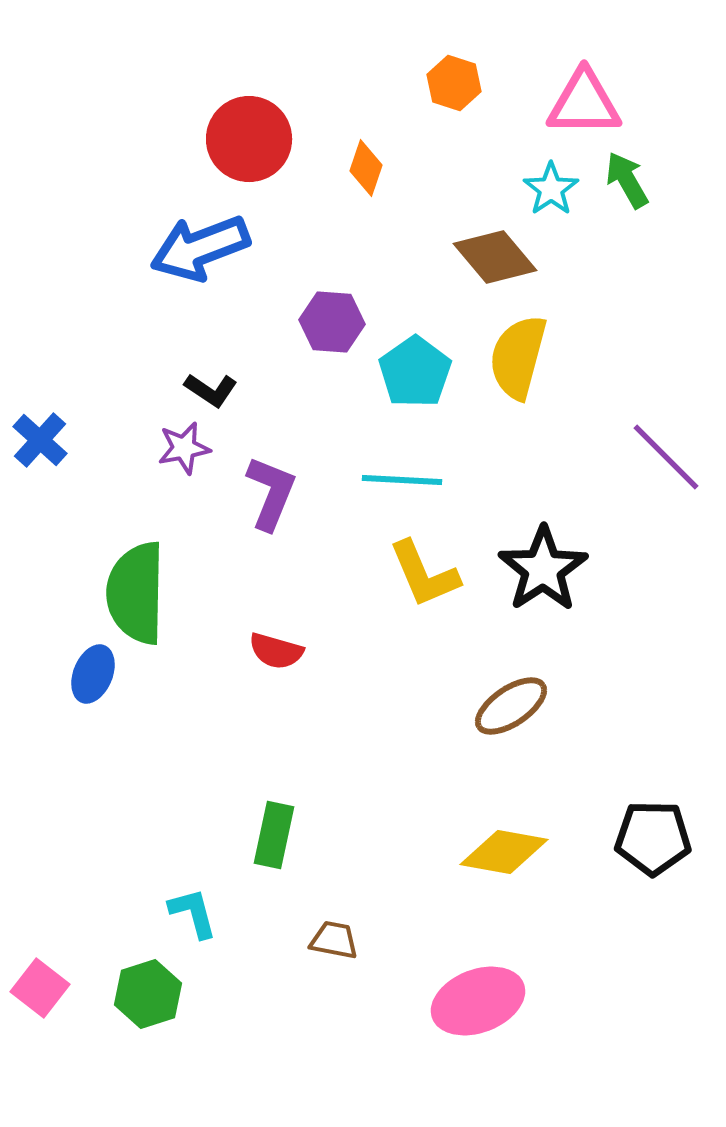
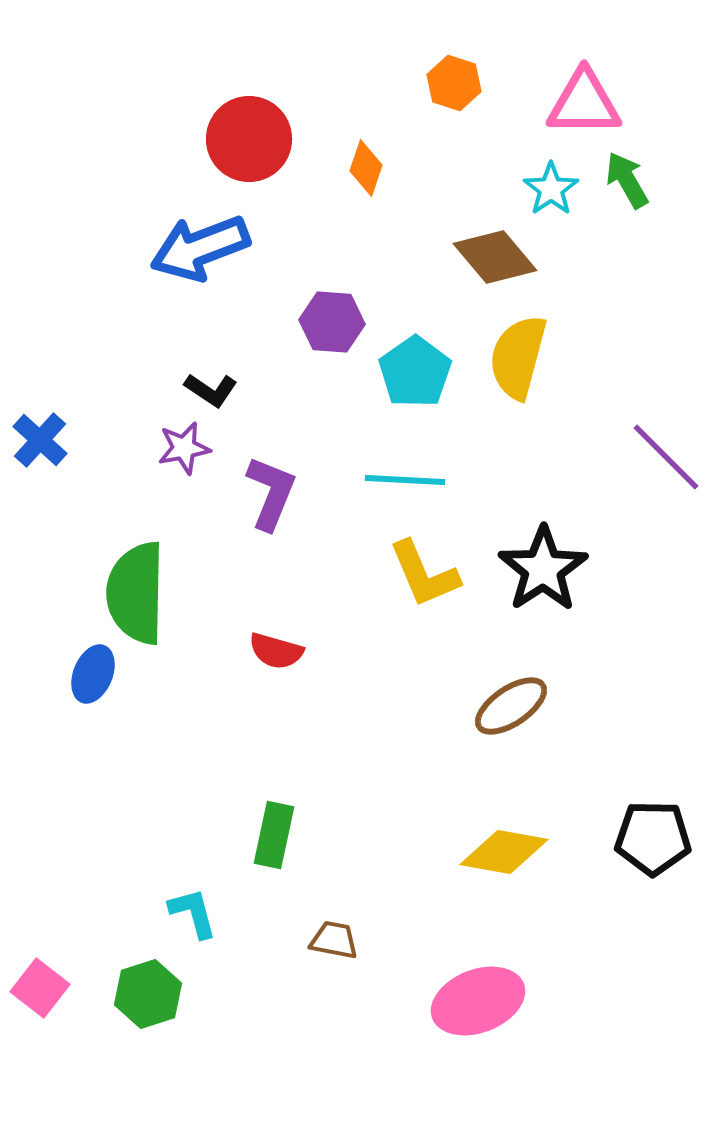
cyan line: moved 3 px right
